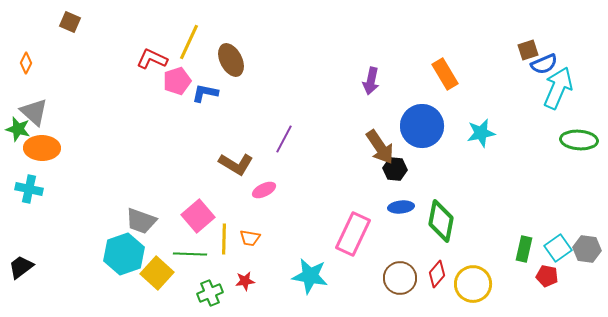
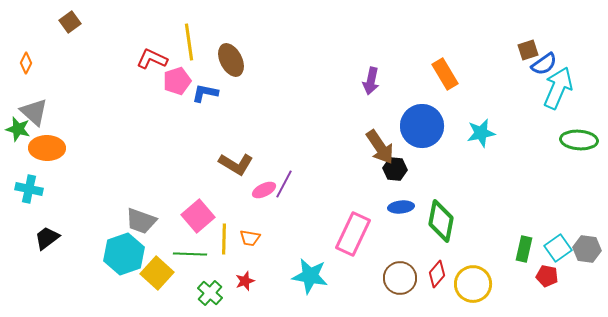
brown square at (70, 22): rotated 30 degrees clockwise
yellow line at (189, 42): rotated 33 degrees counterclockwise
blue semicircle at (544, 64): rotated 12 degrees counterclockwise
purple line at (284, 139): moved 45 px down
orange ellipse at (42, 148): moved 5 px right
black trapezoid at (21, 267): moved 26 px right, 29 px up
red star at (245, 281): rotated 12 degrees counterclockwise
green cross at (210, 293): rotated 25 degrees counterclockwise
